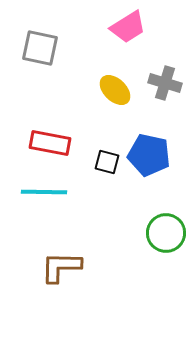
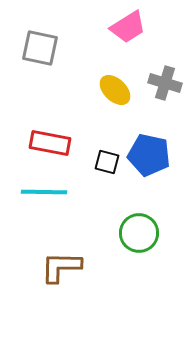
green circle: moved 27 px left
